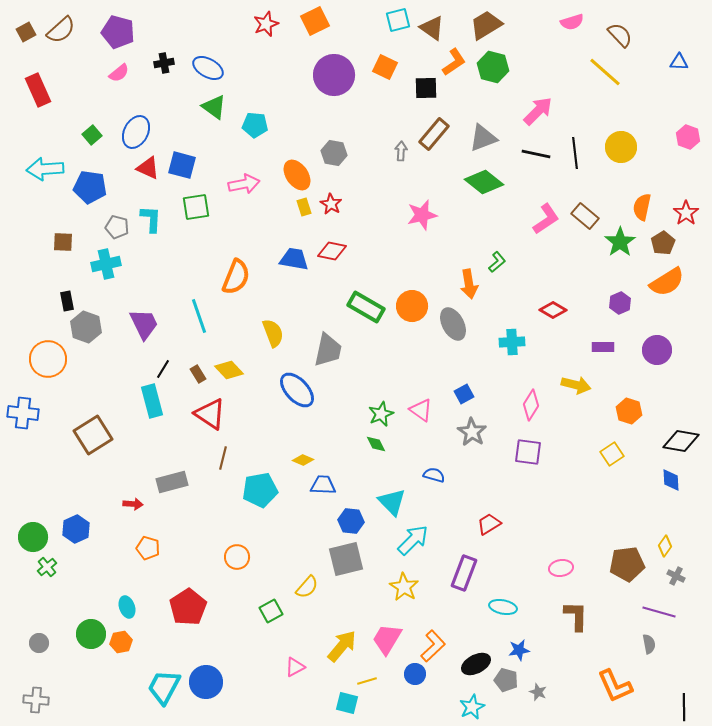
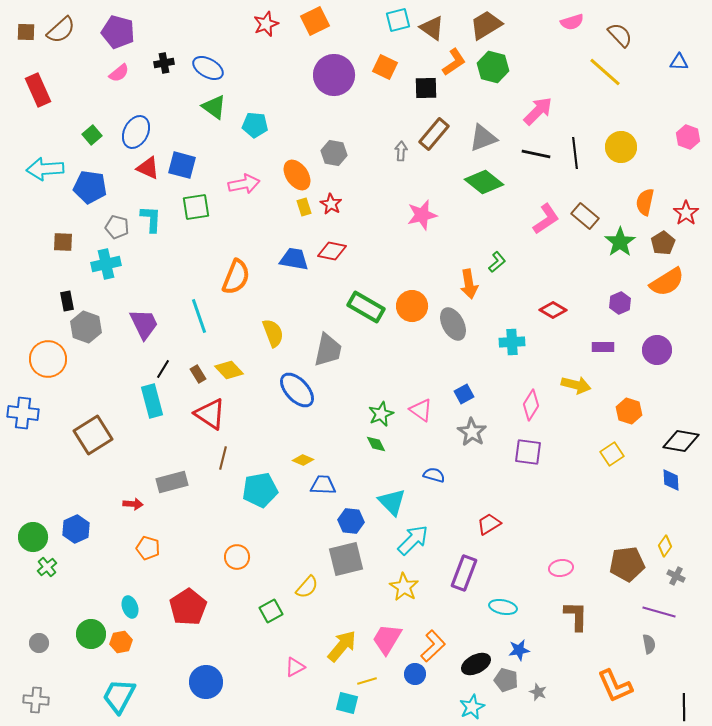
brown square at (26, 32): rotated 30 degrees clockwise
orange semicircle at (642, 207): moved 3 px right, 5 px up
cyan ellipse at (127, 607): moved 3 px right
cyan trapezoid at (164, 687): moved 45 px left, 9 px down
